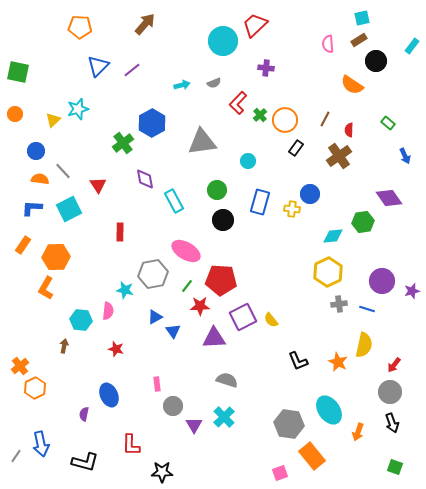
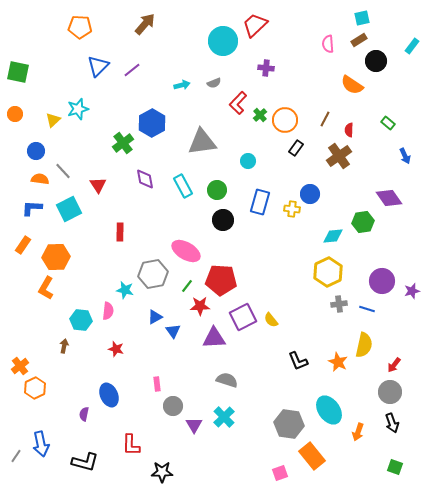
cyan rectangle at (174, 201): moved 9 px right, 15 px up
